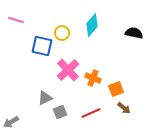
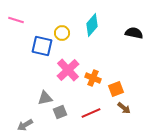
gray triangle: rotated 14 degrees clockwise
gray arrow: moved 14 px right, 3 px down
